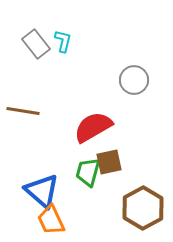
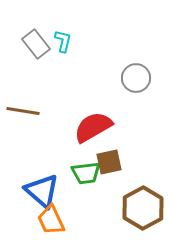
gray circle: moved 2 px right, 2 px up
green trapezoid: moved 2 px left, 1 px down; rotated 112 degrees counterclockwise
